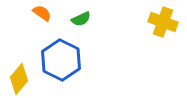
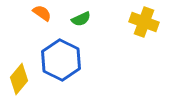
yellow cross: moved 19 px left
